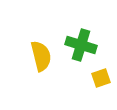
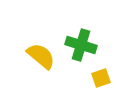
yellow semicircle: rotated 36 degrees counterclockwise
